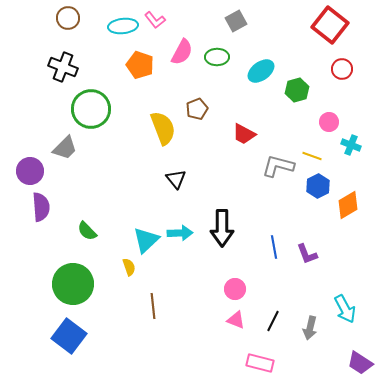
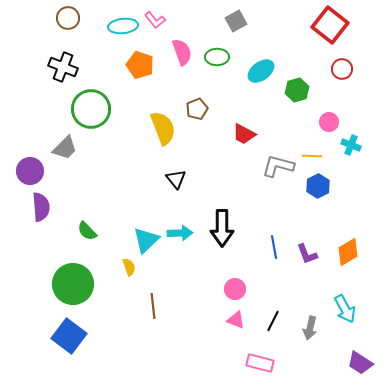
pink semicircle at (182, 52): rotated 48 degrees counterclockwise
yellow line at (312, 156): rotated 18 degrees counterclockwise
orange diamond at (348, 205): moved 47 px down
